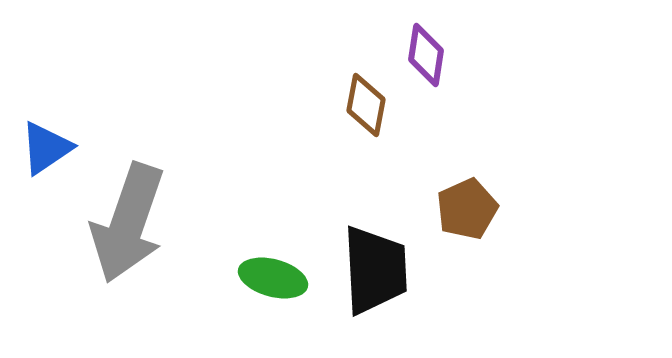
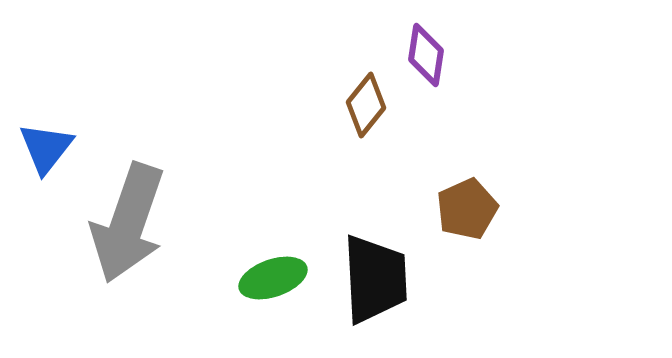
brown diamond: rotated 28 degrees clockwise
blue triangle: rotated 18 degrees counterclockwise
black trapezoid: moved 9 px down
green ellipse: rotated 34 degrees counterclockwise
